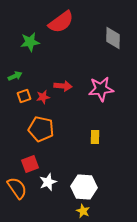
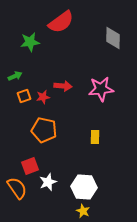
orange pentagon: moved 3 px right, 1 px down
red square: moved 2 px down
